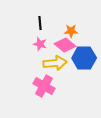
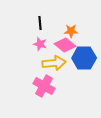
yellow arrow: moved 1 px left
